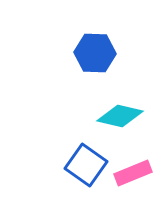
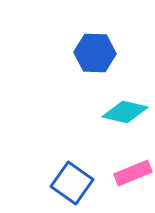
cyan diamond: moved 5 px right, 4 px up
blue square: moved 14 px left, 18 px down
